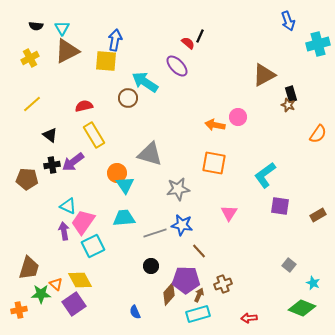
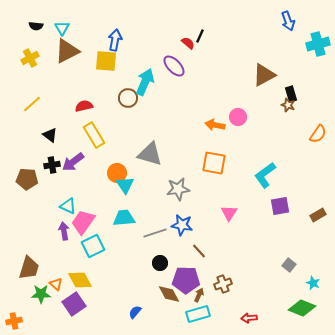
purple ellipse at (177, 66): moved 3 px left
cyan arrow at (145, 82): rotated 80 degrees clockwise
purple square at (280, 206): rotated 18 degrees counterclockwise
black circle at (151, 266): moved 9 px right, 3 px up
brown diamond at (169, 294): rotated 70 degrees counterclockwise
orange cross at (19, 310): moved 5 px left, 11 px down
blue semicircle at (135, 312): rotated 64 degrees clockwise
